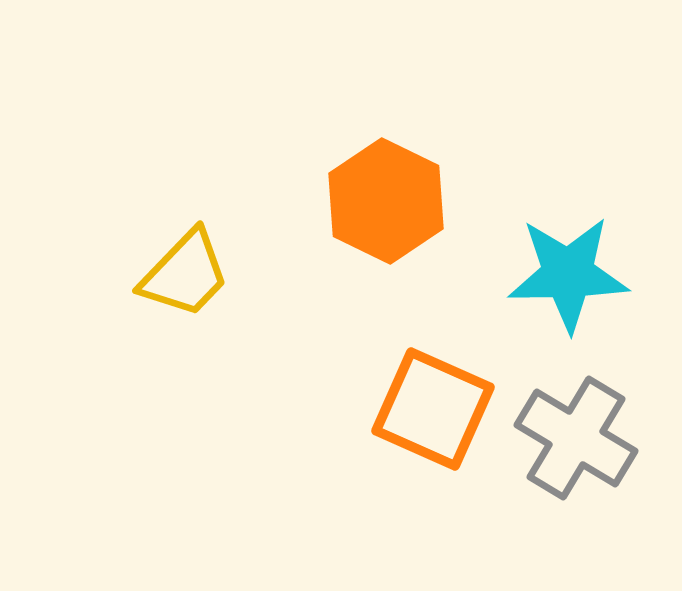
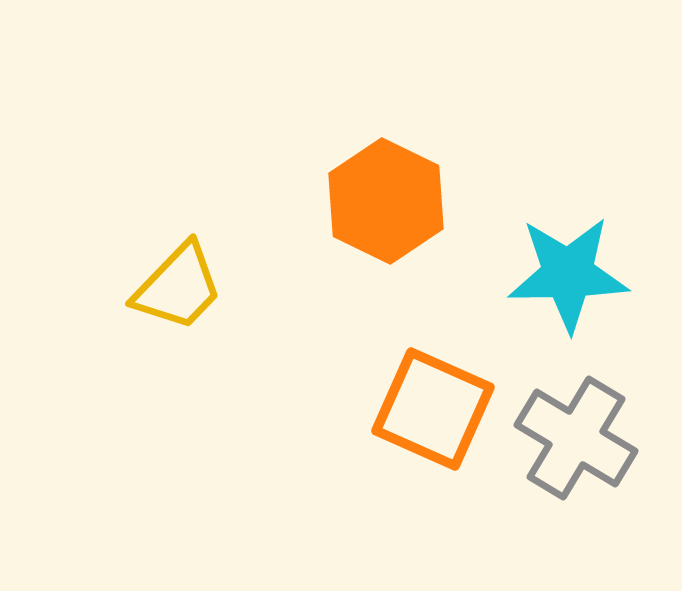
yellow trapezoid: moved 7 px left, 13 px down
